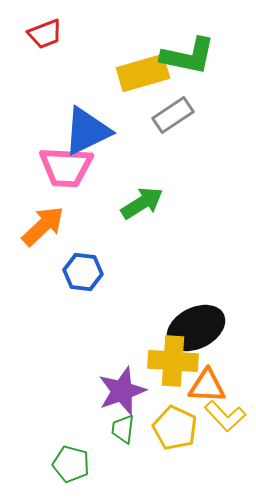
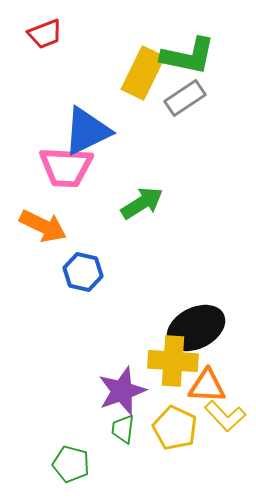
yellow rectangle: rotated 48 degrees counterclockwise
gray rectangle: moved 12 px right, 17 px up
orange arrow: rotated 69 degrees clockwise
blue hexagon: rotated 6 degrees clockwise
